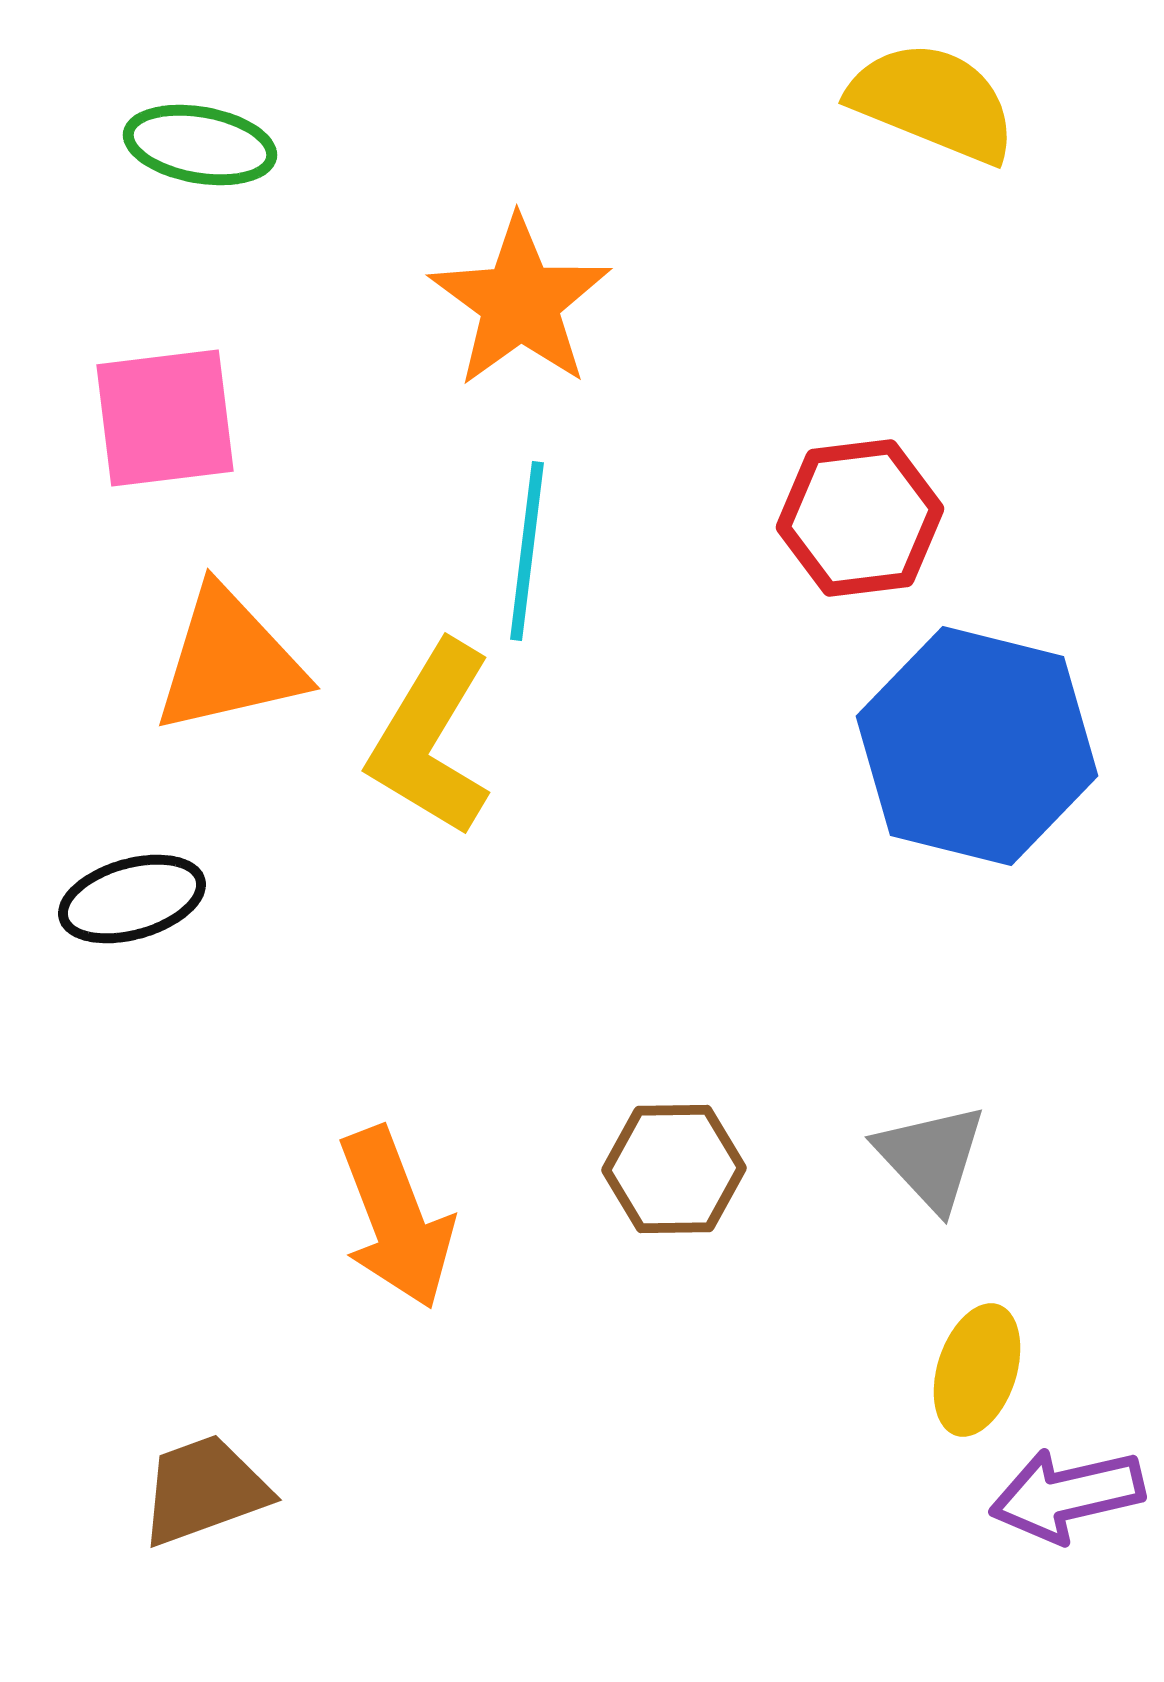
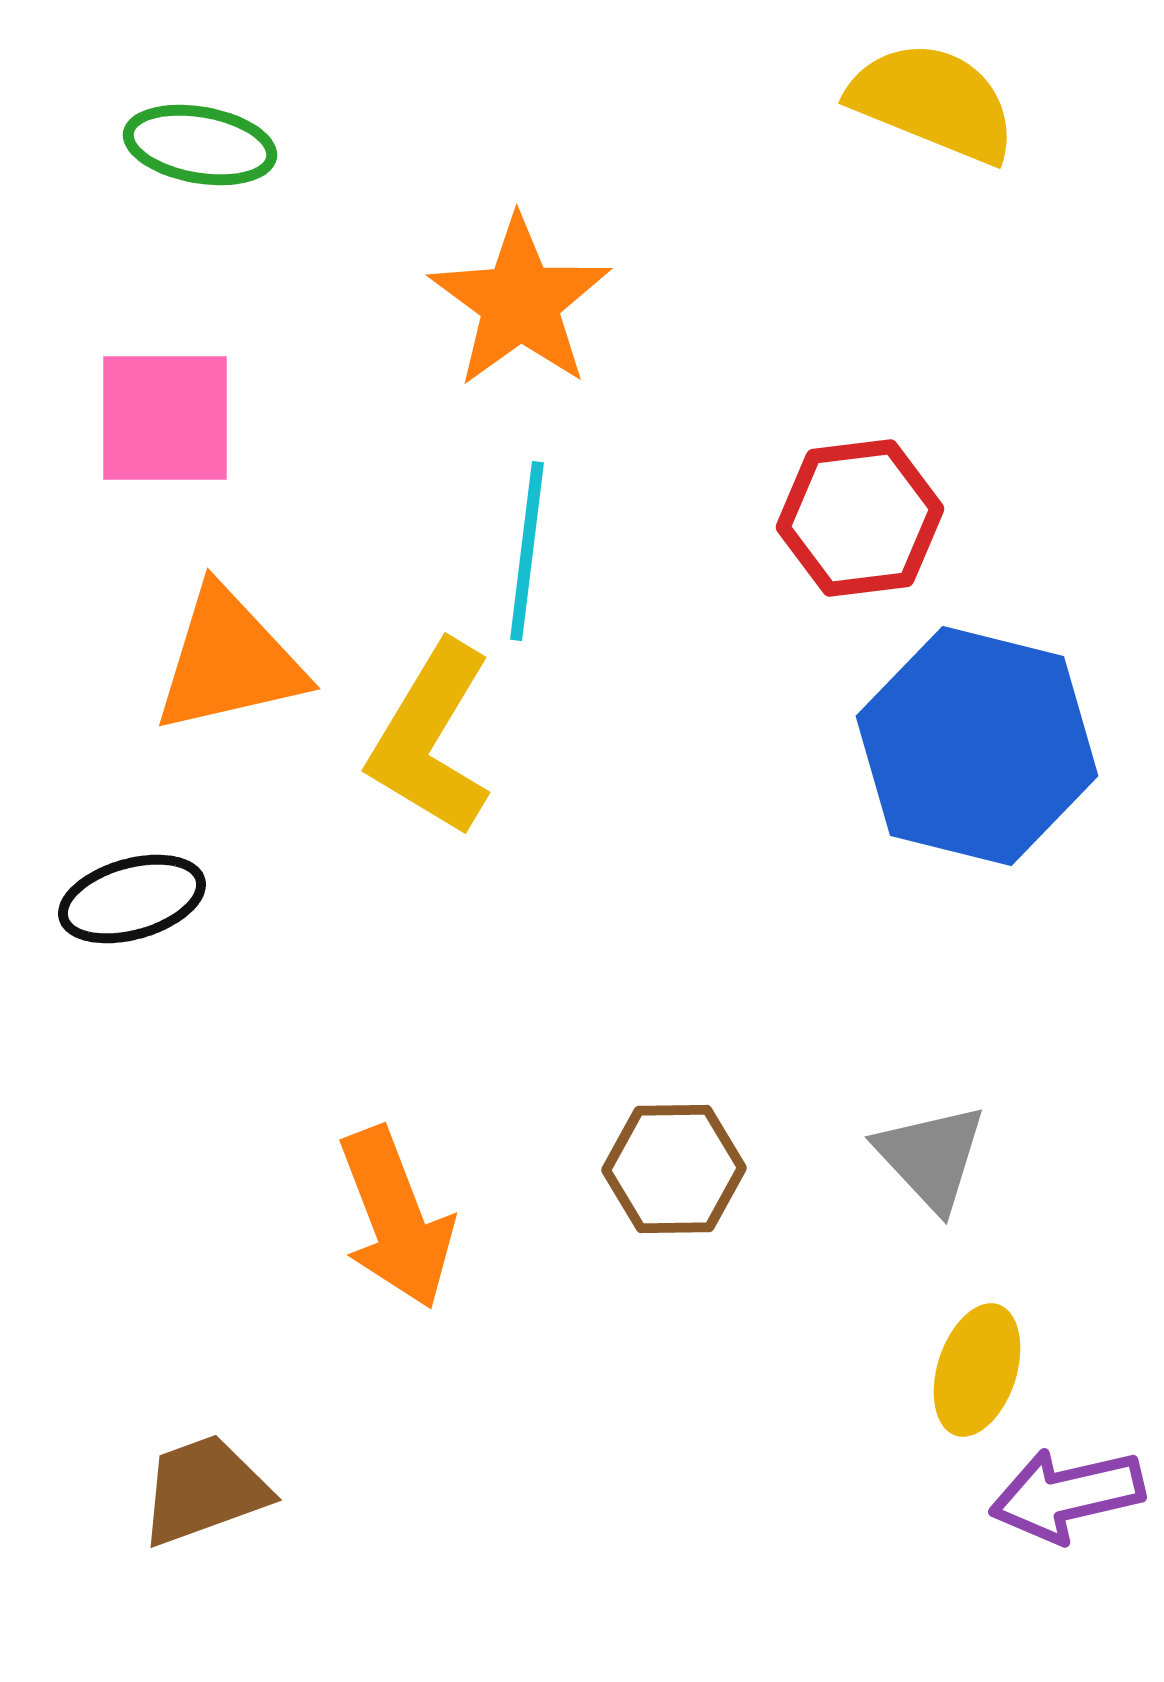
pink square: rotated 7 degrees clockwise
